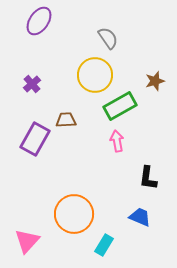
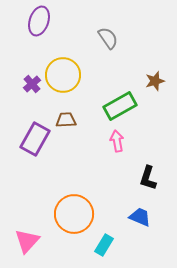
purple ellipse: rotated 16 degrees counterclockwise
yellow circle: moved 32 px left
black L-shape: rotated 10 degrees clockwise
